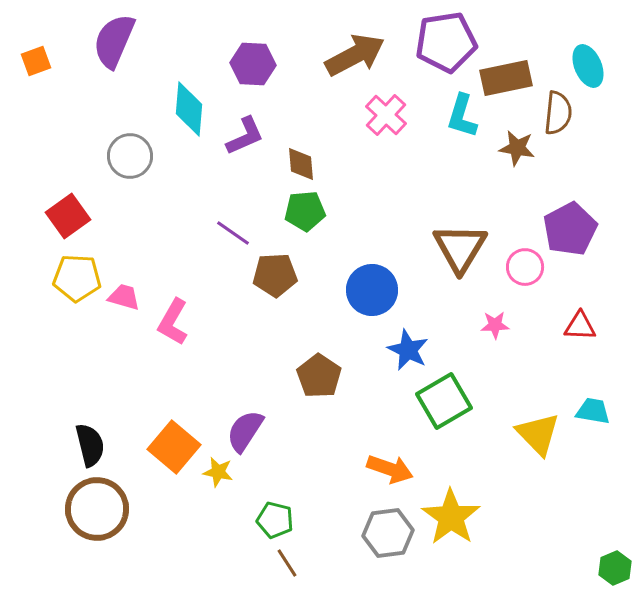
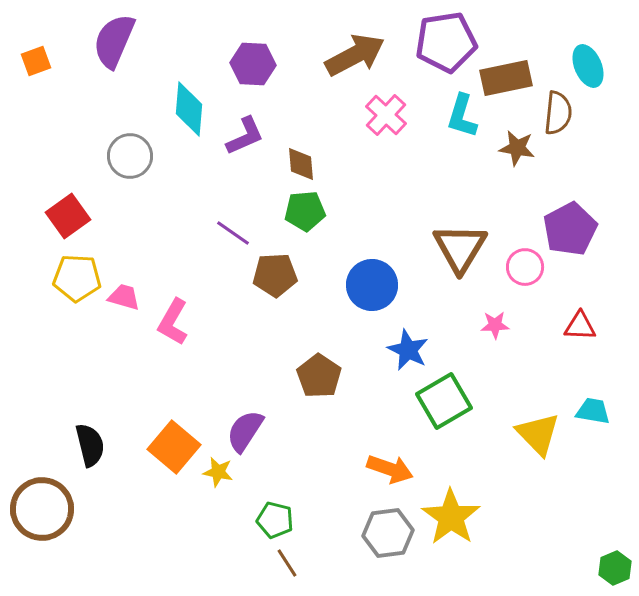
blue circle at (372, 290): moved 5 px up
brown circle at (97, 509): moved 55 px left
